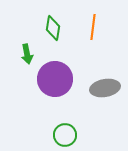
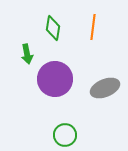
gray ellipse: rotated 12 degrees counterclockwise
